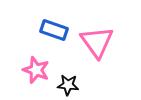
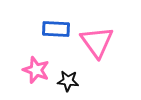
blue rectangle: moved 2 px right, 1 px up; rotated 16 degrees counterclockwise
black star: moved 4 px up
